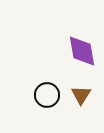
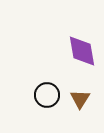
brown triangle: moved 1 px left, 4 px down
